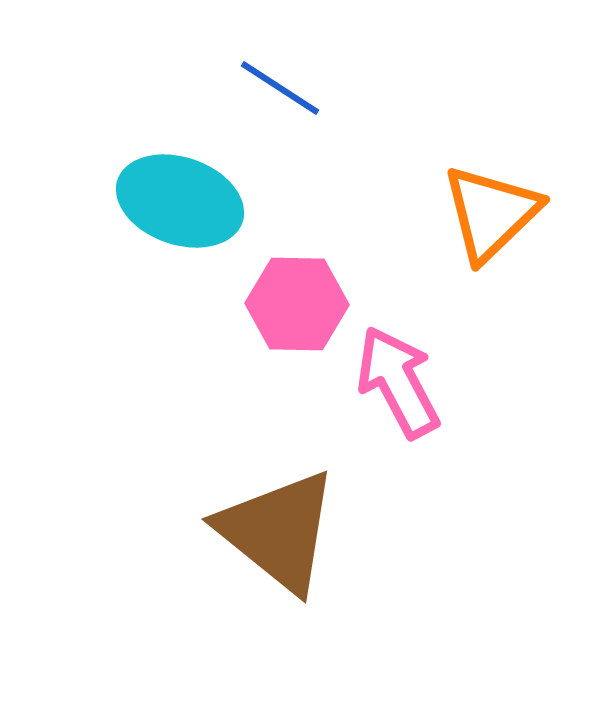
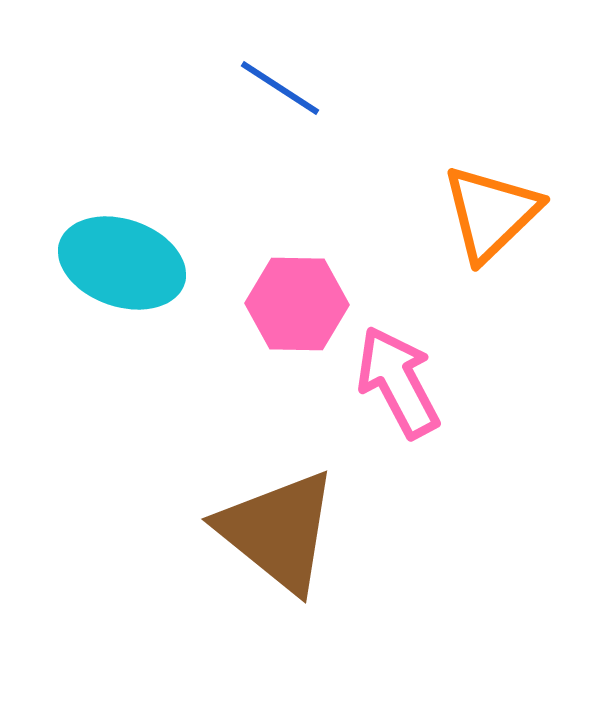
cyan ellipse: moved 58 px left, 62 px down
